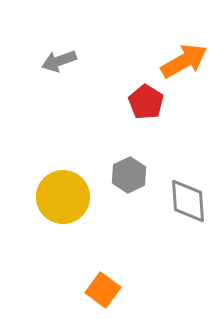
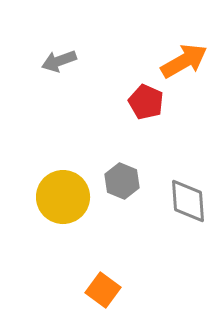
red pentagon: rotated 8 degrees counterclockwise
gray hexagon: moved 7 px left, 6 px down; rotated 12 degrees counterclockwise
